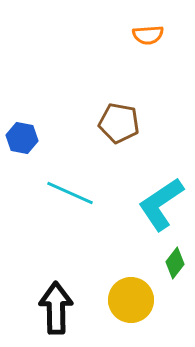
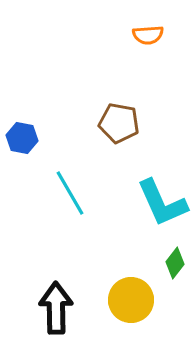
cyan line: rotated 36 degrees clockwise
cyan L-shape: moved 1 px right, 1 px up; rotated 80 degrees counterclockwise
